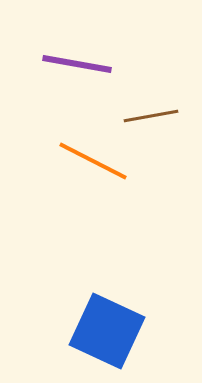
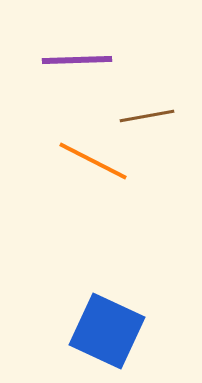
purple line: moved 4 px up; rotated 12 degrees counterclockwise
brown line: moved 4 px left
